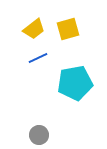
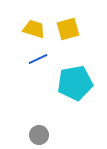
yellow trapezoid: rotated 125 degrees counterclockwise
blue line: moved 1 px down
